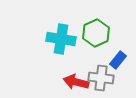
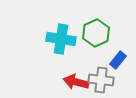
gray cross: moved 2 px down
